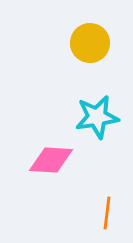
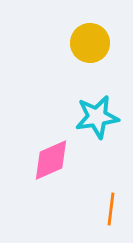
pink diamond: rotated 27 degrees counterclockwise
orange line: moved 4 px right, 4 px up
